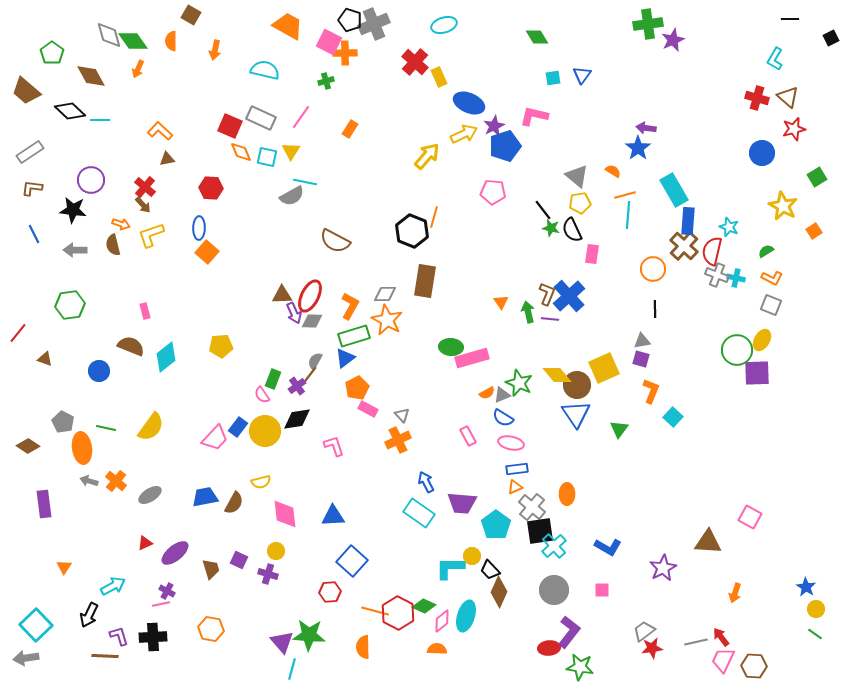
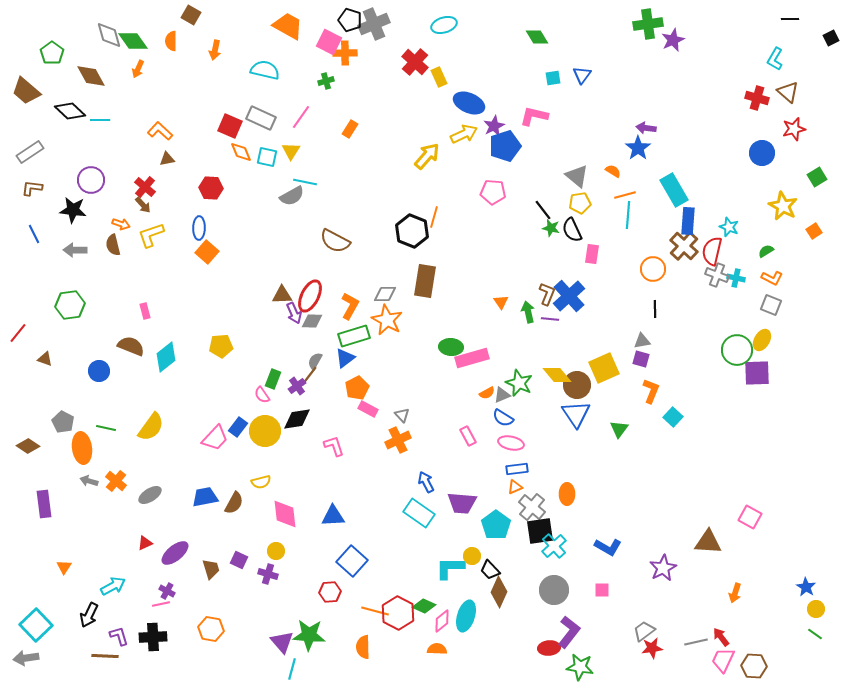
brown triangle at (788, 97): moved 5 px up
